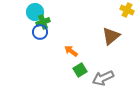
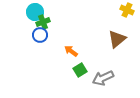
blue circle: moved 3 px down
brown triangle: moved 6 px right, 3 px down
